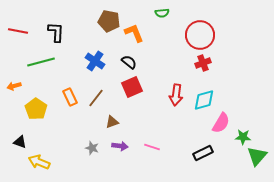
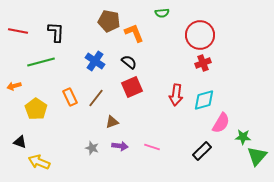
black rectangle: moved 1 px left, 2 px up; rotated 18 degrees counterclockwise
